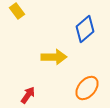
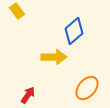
blue diamond: moved 11 px left, 2 px down
